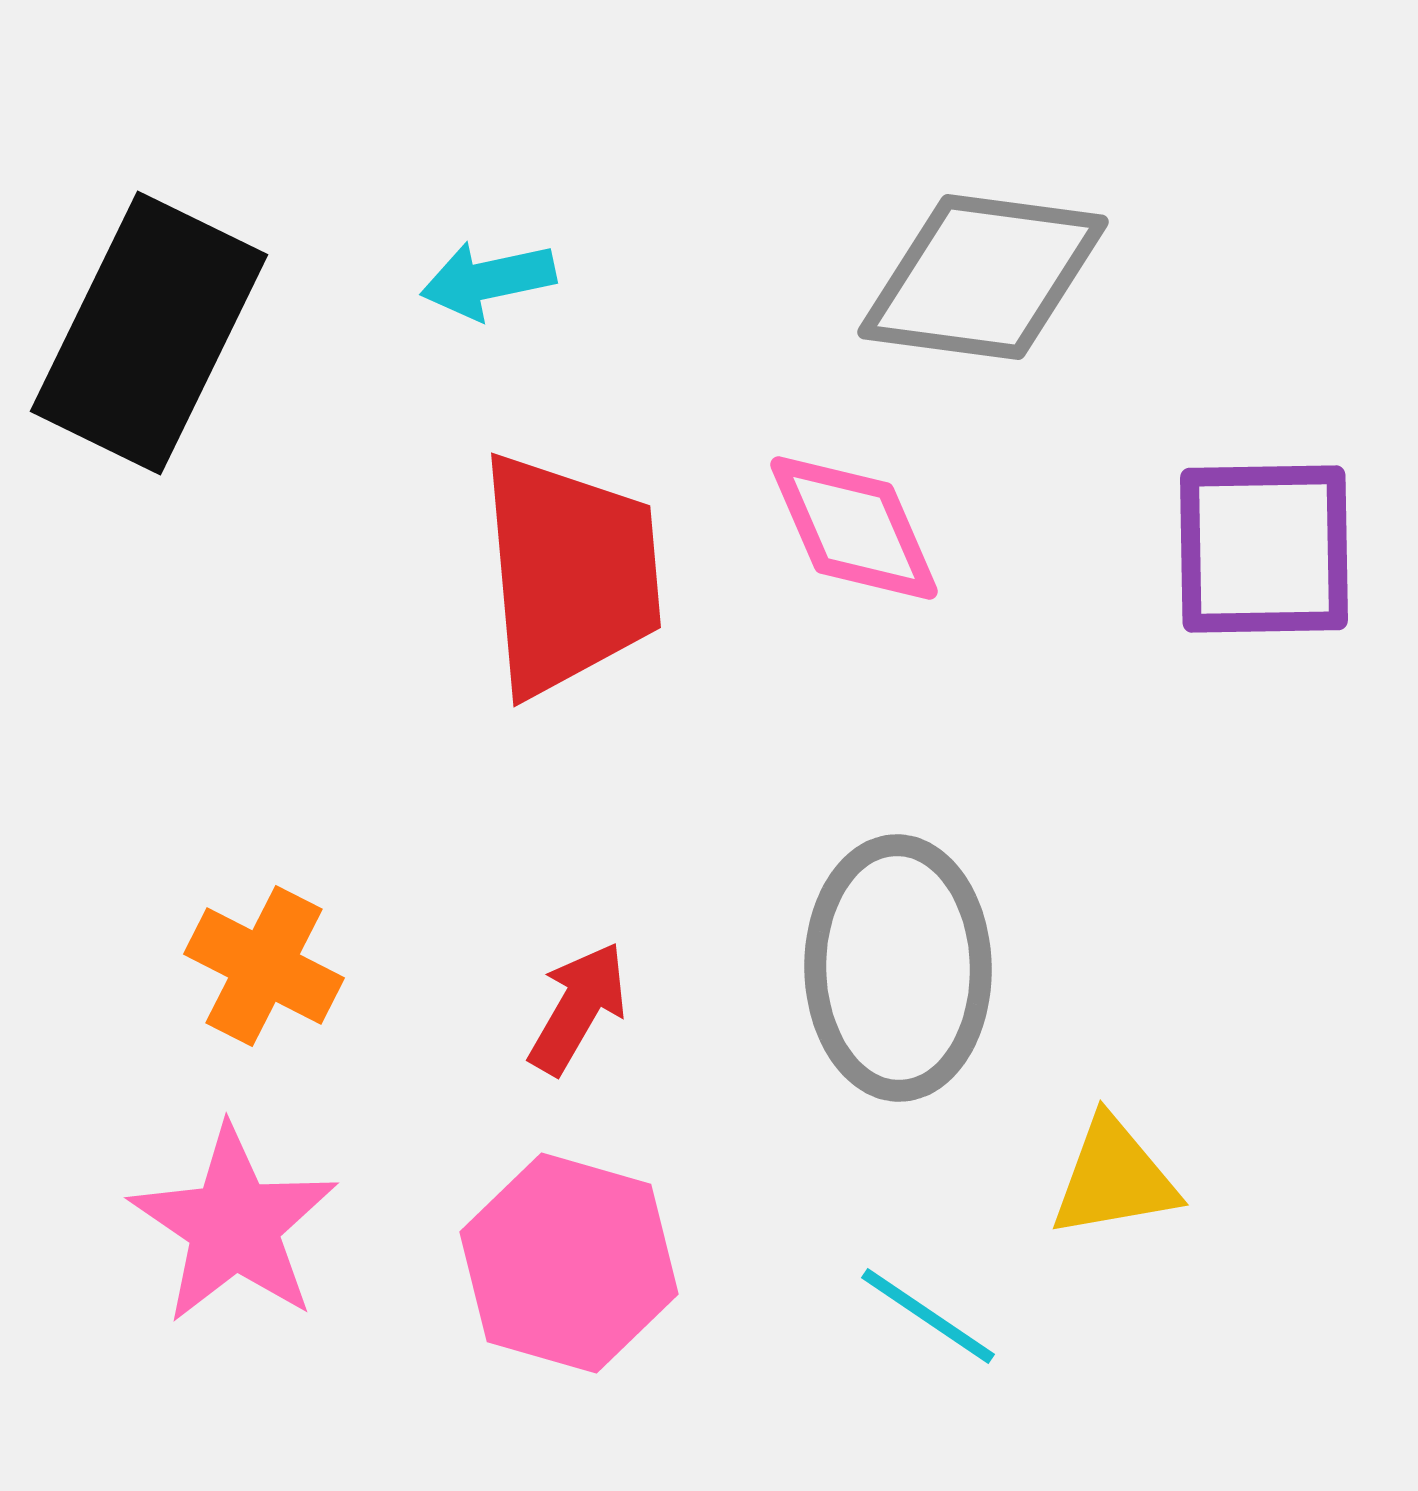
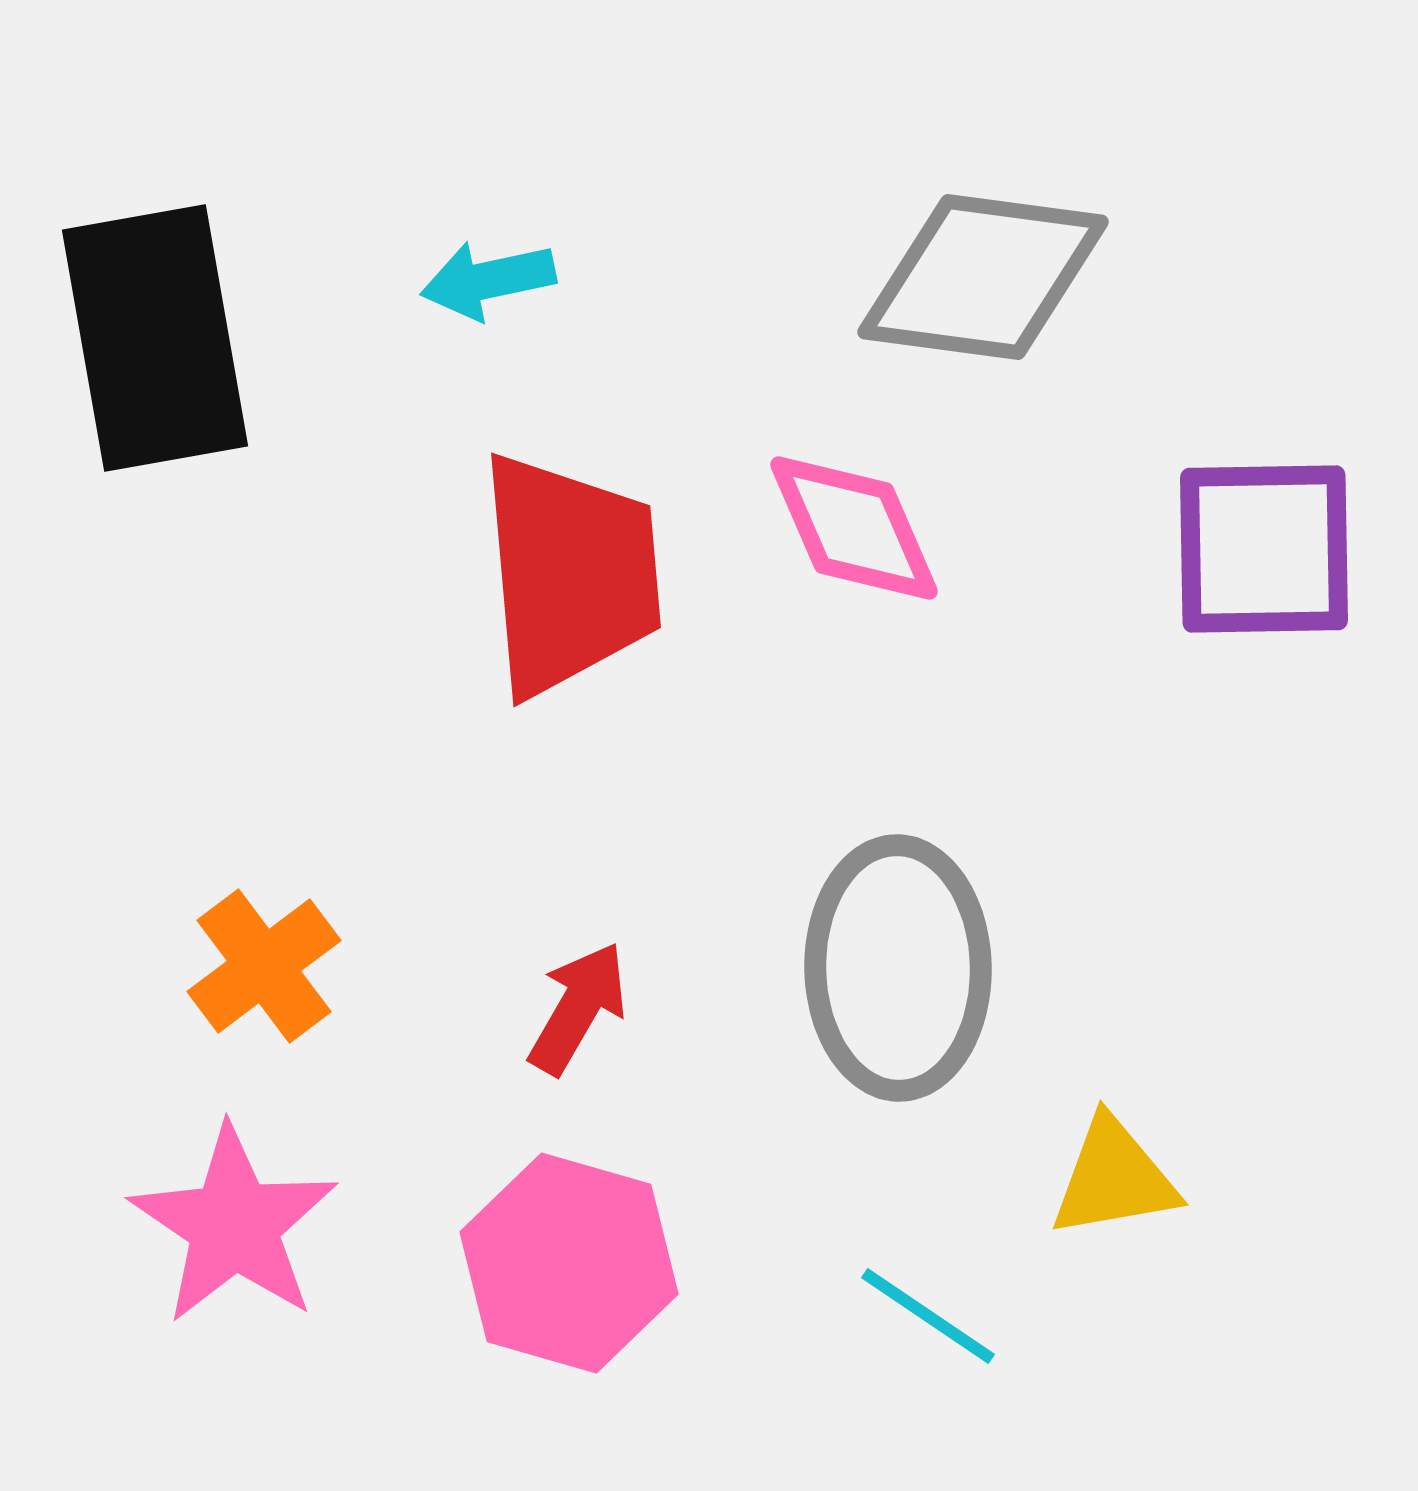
black rectangle: moved 6 px right, 5 px down; rotated 36 degrees counterclockwise
orange cross: rotated 26 degrees clockwise
